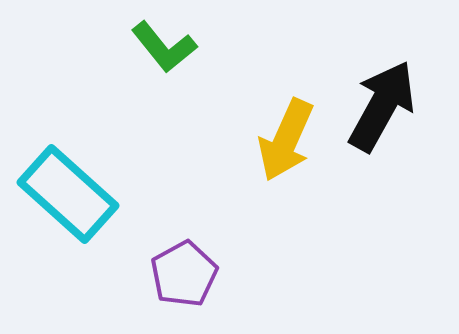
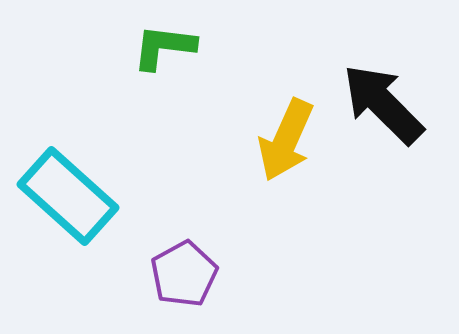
green L-shape: rotated 136 degrees clockwise
black arrow: moved 1 px right, 2 px up; rotated 74 degrees counterclockwise
cyan rectangle: moved 2 px down
